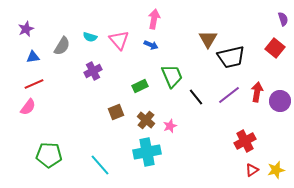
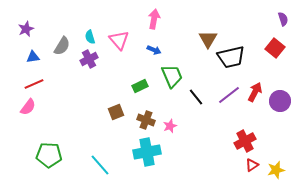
cyan semicircle: rotated 56 degrees clockwise
blue arrow: moved 3 px right, 5 px down
purple cross: moved 4 px left, 12 px up
red arrow: moved 2 px left; rotated 18 degrees clockwise
brown cross: rotated 18 degrees counterclockwise
red triangle: moved 5 px up
